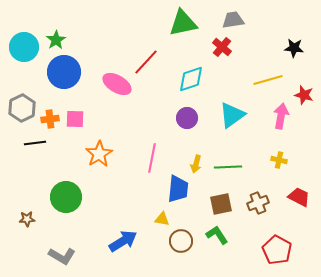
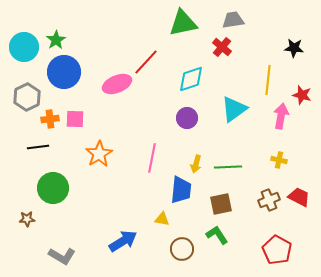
yellow line: rotated 68 degrees counterclockwise
pink ellipse: rotated 52 degrees counterclockwise
red star: moved 2 px left
gray hexagon: moved 5 px right, 11 px up
cyan triangle: moved 2 px right, 6 px up
black line: moved 3 px right, 4 px down
blue trapezoid: moved 3 px right, 1 px down
green circle: moved 13 px left, 9 px up
brown cross: moved 11 px right, 3 px up
brown circle: moved 1 px right, 8 px down
